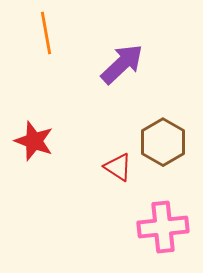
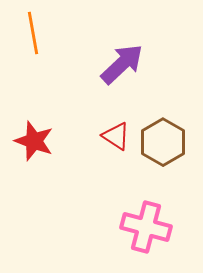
orange line: moved 13 px left
red triangle: moved 2 px left, 31 px up
pink cross: moved 17 px left; rotated 21 degrees clockwise
